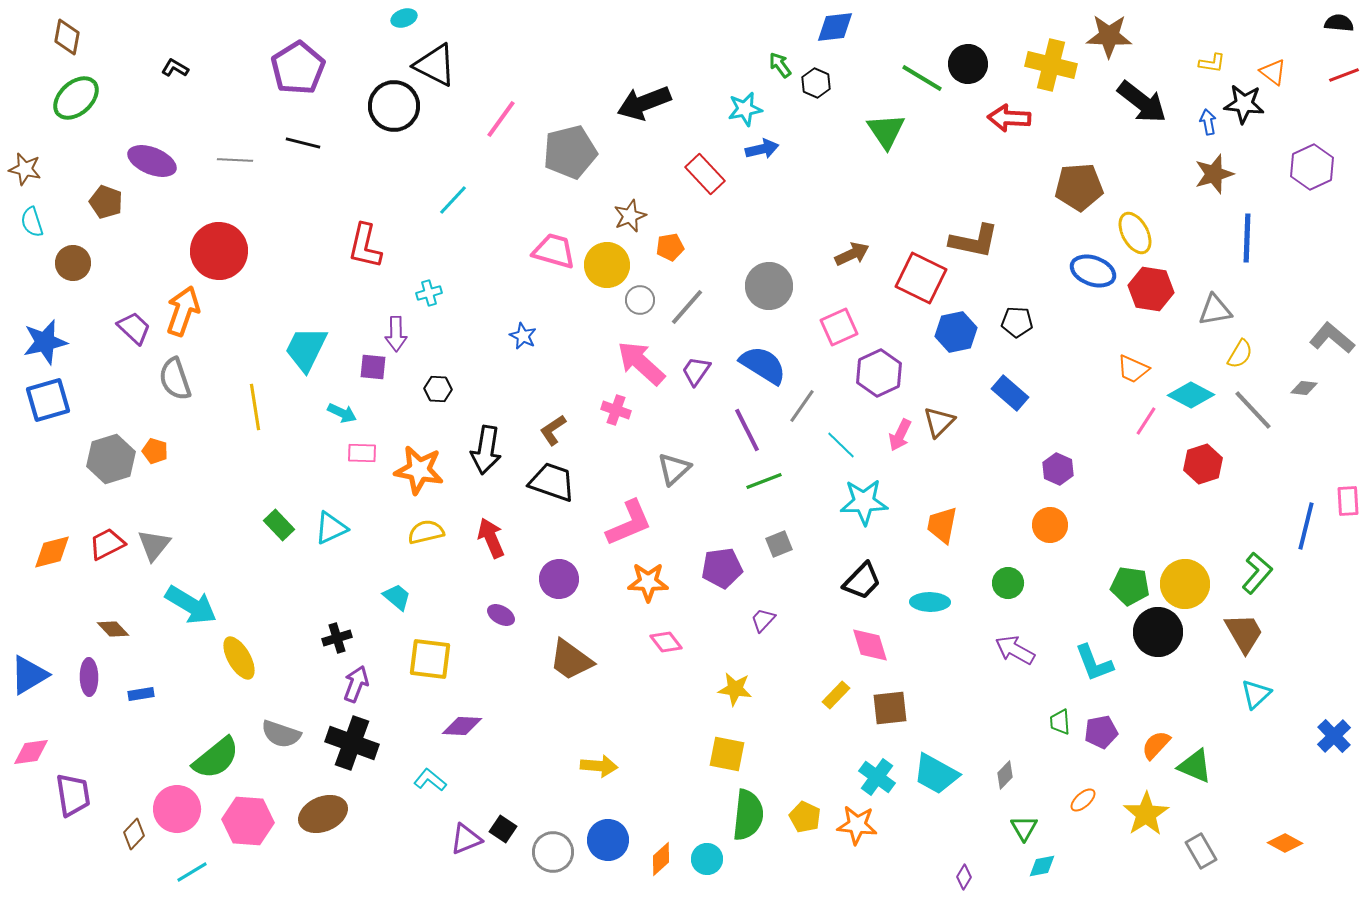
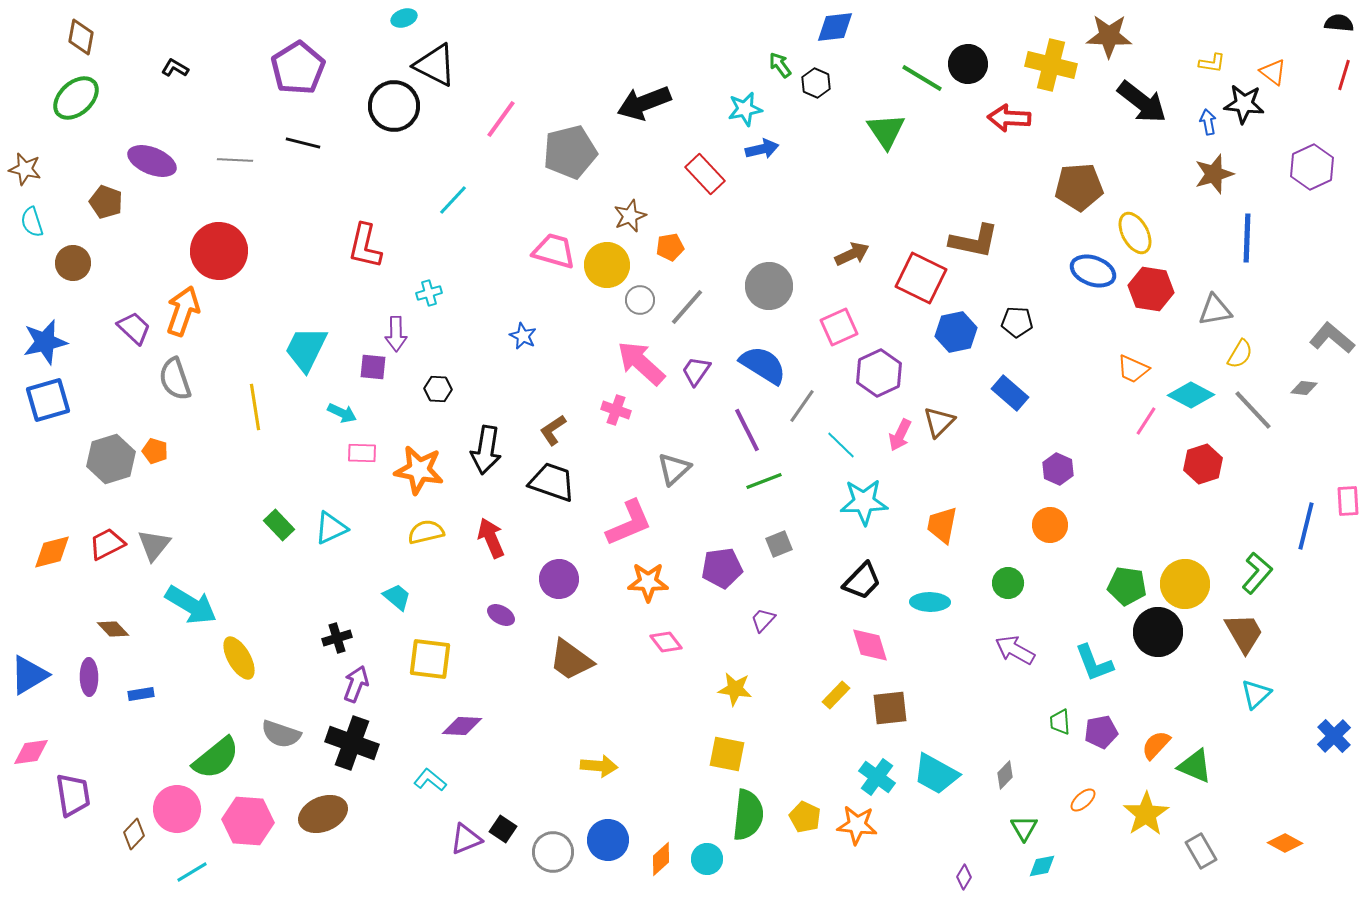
brown diamond at (67, 37): moved 14 px right
red line at (1344, 75): rotated 52 degrees counterclockwise
green pentagon at (1130, 586): moved 3 px left
